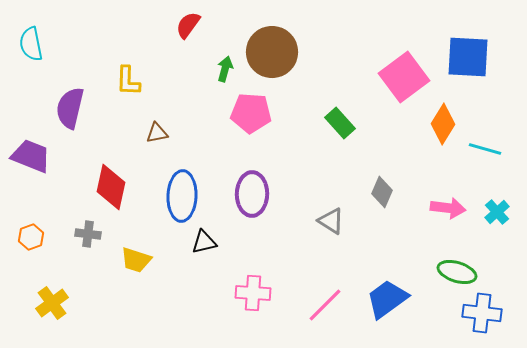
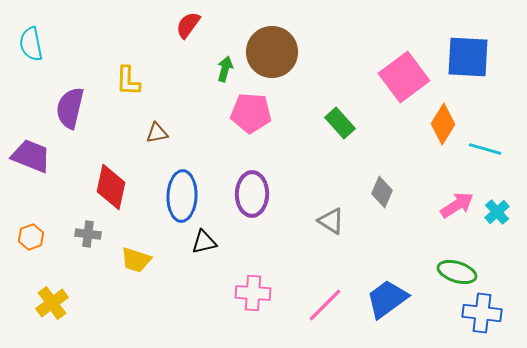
pink arrow: moved 9 px right, 3 px up; rotated 40 degrees counterclockwise
